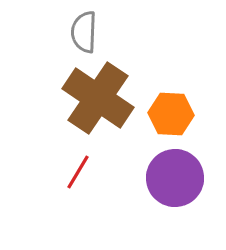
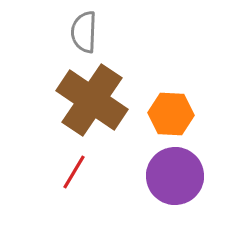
brown cross: moved 6 px left, 2 px down
red line: moved 4 px left
purple circle: moved 2 px up
